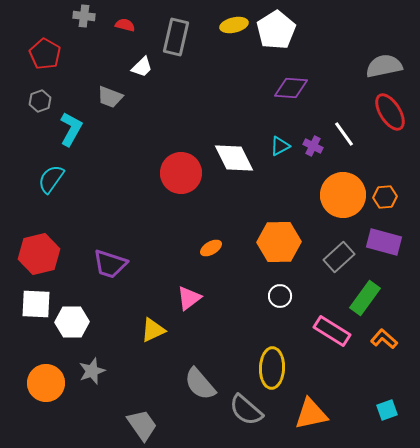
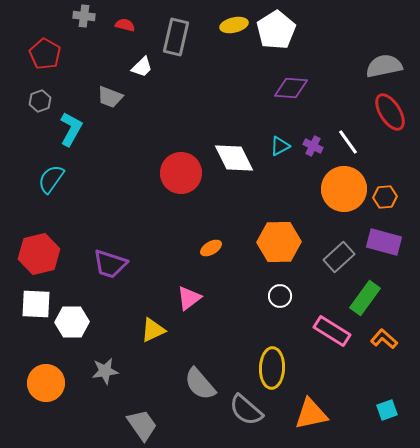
white line at (344, 134): moved 4 px right, 8 px down
orange circle at (343, 195): moved 1 px right, 6 px up
gray star at (92, 371): moved 13 px right; rotated 12 degrees clockwise
